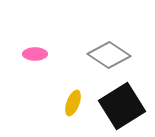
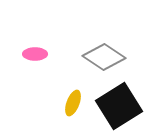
gray diamond: moved 5 px left, 2 px down
black square: moved 3 px left
